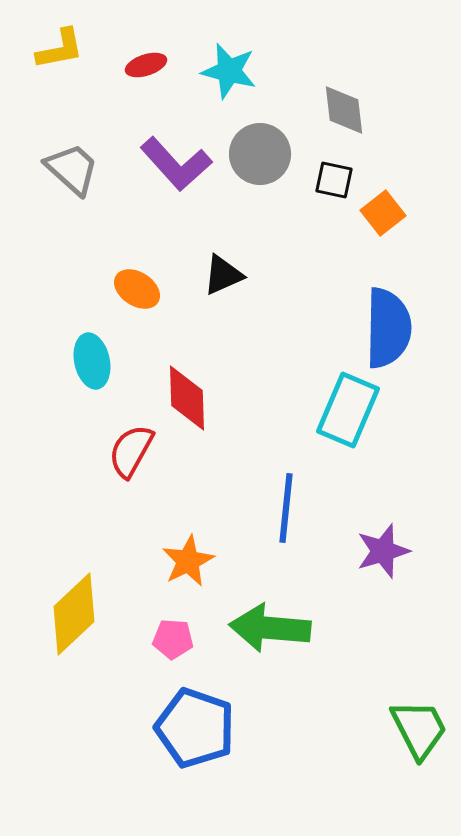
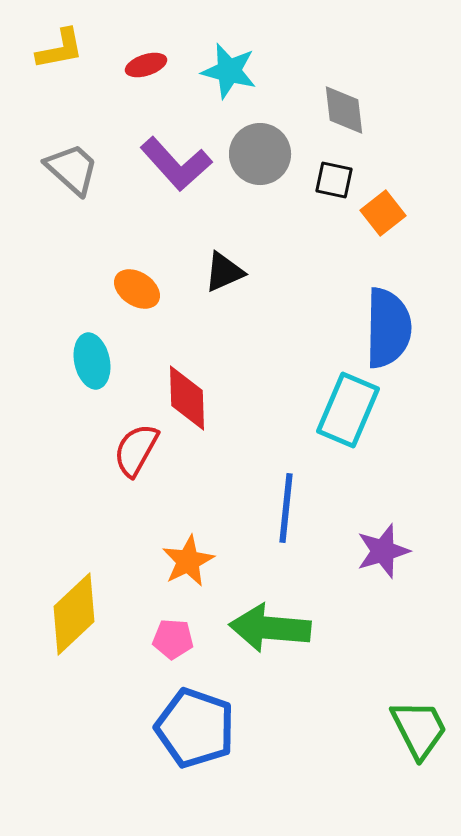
black triangle: moved 1 px right, 3 px up
red semicircle: moved 5 px right, 1 px up
